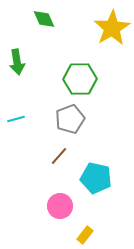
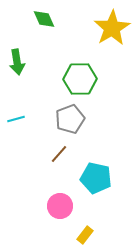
brown line: moved 2 px up
